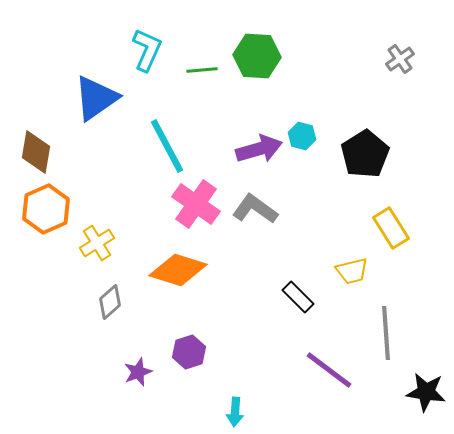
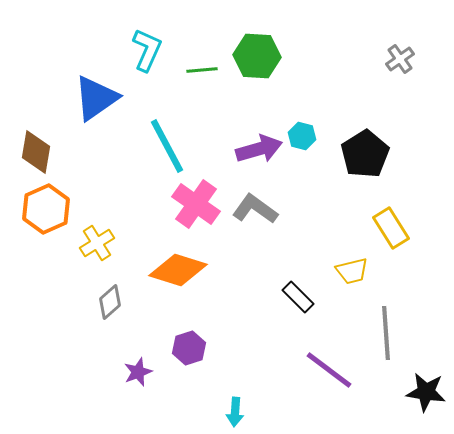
purple hexagon: moved 4 px up
